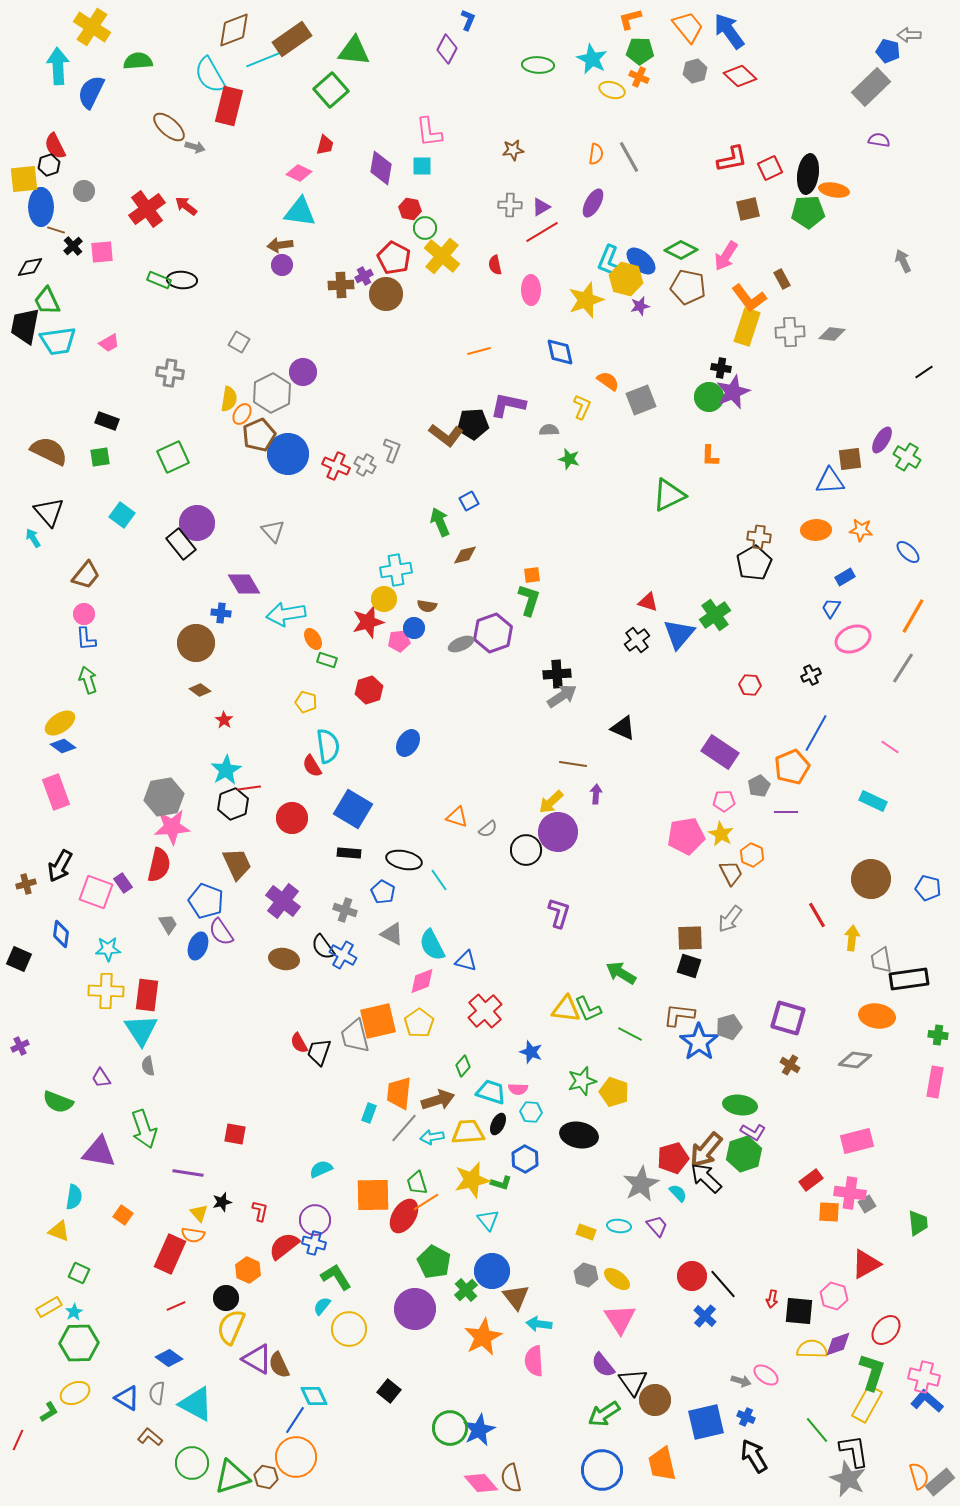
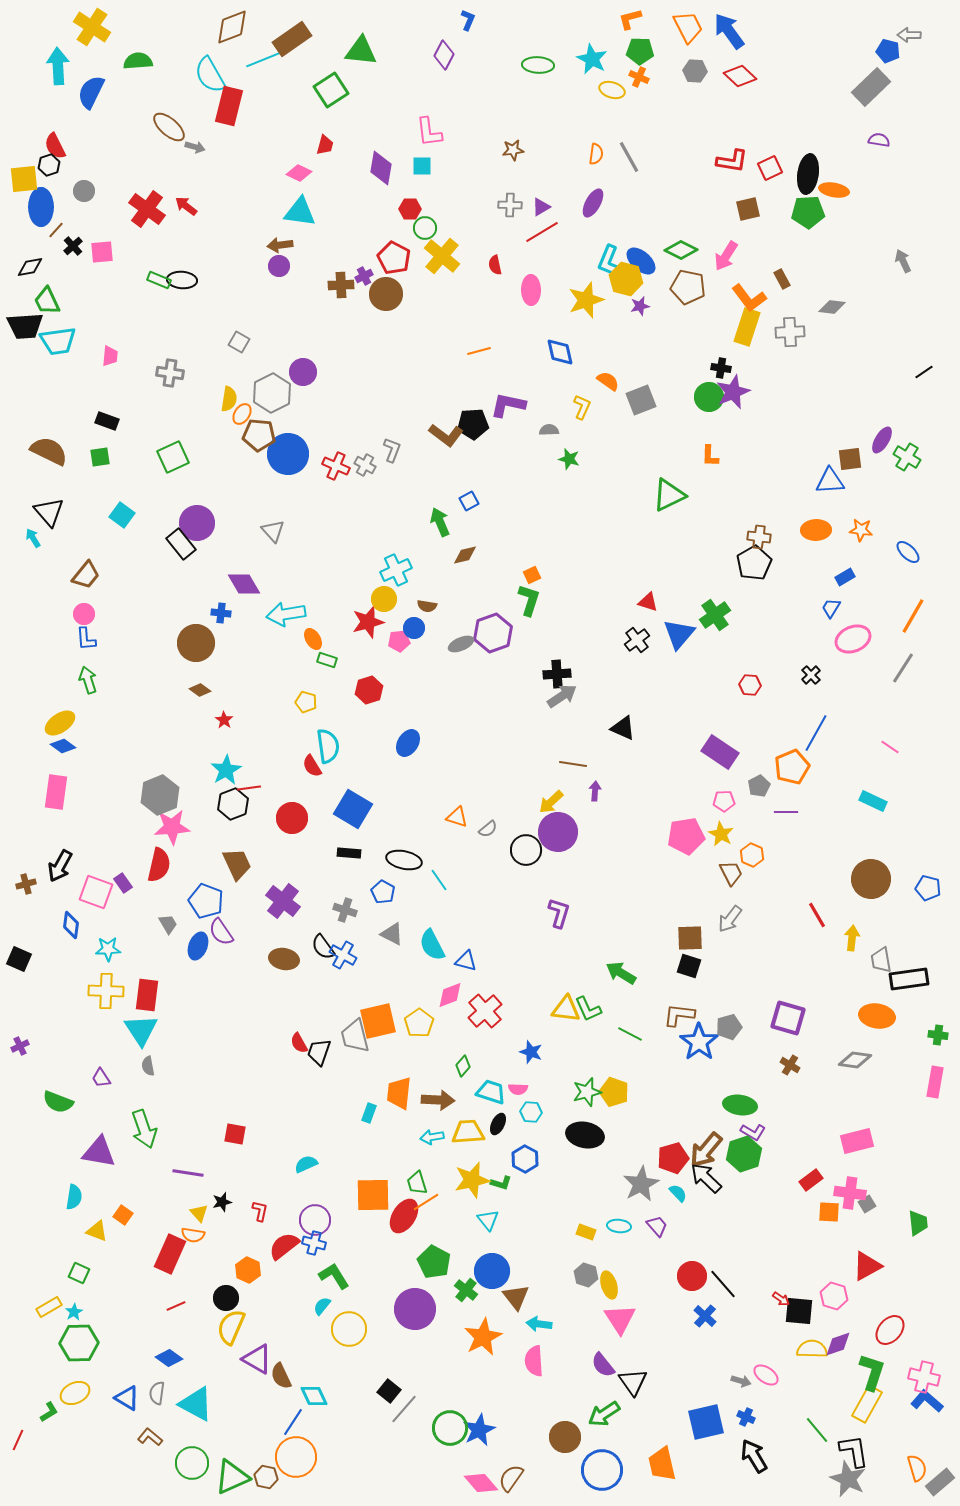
orange trapezoid at (688, 27): rotated 12 degrees clockwise
brown diamond at (234, 30): moved 2 px left, 3 px up
purple diamond at (447, 49): moved 3 px left, 6 px down
green triangle at (354, 51): moved 7 px right
gray hexagon at (695, 71): rotated 20 degrees clockwise
green square at (331, 90): rotated 8 degrees clockwise
red L-shape at (732, 159): moved 2 px down; rotated 20 degrees clockwise
red cross at (147, 209): rotated 18 degrees counterclockwise
red hexagon at (410, 209): rotated 10 degrees counterclockwise
brown line at (56, 230): rotated 66 degrees counterclockwise
purple circle at (282, 265): moved 3 px left, 1 px down
black trapezoid at (25, 326): rotated 105 degrees counterclockwise
gray diamond at (832, 334): moved 27 px up
pink trapezoid at (109, 343): moved 1 px right, 13 px down; rotated 55 degrees counterclockwise
brown pentagon at (259, 435): rotated 28 degrees clockwise
cyan cross at (396, 570): rotated 16 degrees counterclockwise
orange square at (532, 575): rotated 18 degrees counterclockwise
black cross at (811, 675): rotated 18 degrees counterclockwise
pink rectangle at (56, 792): rotated 28 degrees clockwise
purple arrow at (596, 794): moved 1 px left, 3 px up
gray hexagon at (164, 797): moved 4 px left, 2 px up; rotated 12 degrees counterclockwise
blue diamond at (61, 934): moved 10 px right, 9 px up
pink diamond at (422, 981): moved 28 px right, 14 px down
green star at (582, 1081): moved 5 px right, 11 px down
brown arrow at (438, 1100): rotated 20 degrees clockwise
gray line at (404, 1128): moved 281 px down
black ellipse at (579, 1135): moved 6 px right
cyan semicircle at (321, 1169): moved 15 px left, 5 px up
yellow triangle at (59, 1231): moved 38 px right
red triangle at (866, 1264): moved 1 px right, 2 px down
green L-shape at (336, 1277): moved 2 px left, 1 px up
yellow ellipse at (617, 1279): moved 8 px left, 6 px down; rotated 36 degrees clockwise
green cross at (466, 1290): rotated 10 degrees counterclockwise
red arrow at (772, 1299): moved 9 px right; rotated 66 degrees counterclockwise
red ellipse at (886, 1330): moved 4 px right
brown semicircle at (279, 1365): moved 2 px right, 11 px down
brown circle at (655, 1400): moved 90 px left, 37 px down
blue line at (295, 1420): moved 2 px left, 2 px down
orange semicircle at (919, 1476): moved 2 px left, 8 px up
green triangle at (232, 1477): rotated 6 degrees counterclockwise
brown semicircle at (511, 1478): rotated 48 degrees clockwise
